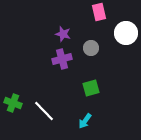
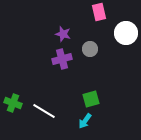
gray circle: moved 1 px left, 1 px down
green square: moved 11 px down
white line: rotated 15 degrees counterclockwise
